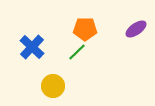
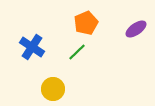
orange pentagon: moved 1 px right, 6 px up; rotated 25 degrees counterclockwise
blue cross: rotated 10 degrees counterclockwise
yellow circle: moved 3 px down
